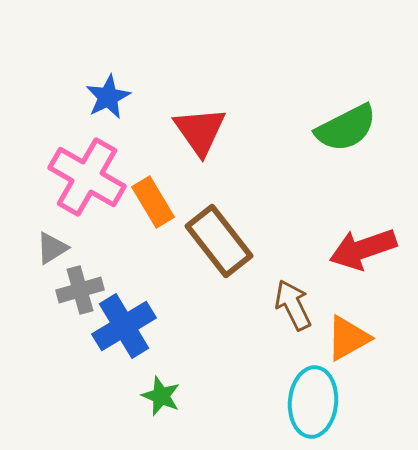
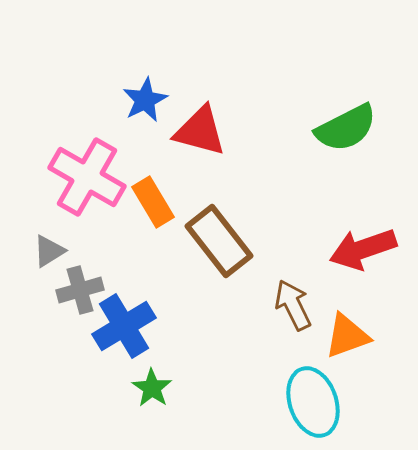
blue star: moved 37 px right, 3 px down
red triangle: rotated 40 degrees counterclockwise
gray triangle: moved 3 px left, 3 px down
orange triangle: moved 1 px left, 2 px up; rotated 9 degrees clockwise
green star: moved 9 px left, 8 px up; rotated 12 degrees clockwise
cyan ellipse: rotated 24 degrees counterclockwise
